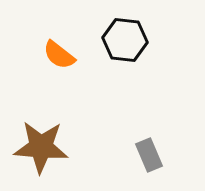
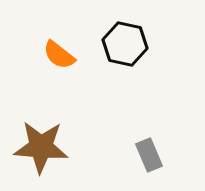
black hexagon: moved 4 px down; rotated 6 degrees clockwise
